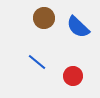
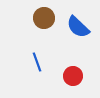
blue line: rotated 30 degrees clockwise
